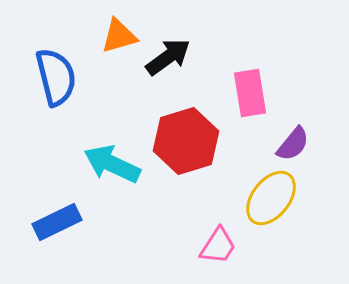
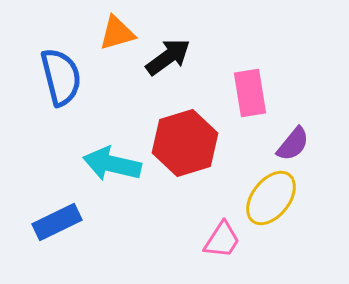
orange triangle: moved 2 px left, 3 px up
blue semicircle: moved 5 px right
red hexagon: moved 1 px left, 2 px down
cyan arrow: rotated 12 degrees counterclockwise
pink trapezoid: moved 4 px right, 6 px up
